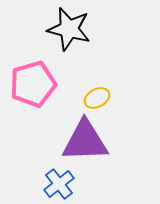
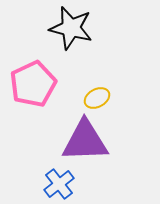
black star: moved 2 px right, 1 px up
pink pentagon: rotated 9 degrees counterclockwise
